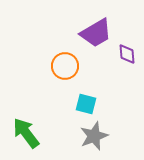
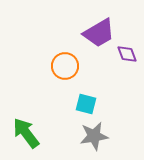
purple trapezoid: moved 3 px right
purple diamond: rotated 15 degrees counterclockwise
gray star: rotated 12 degrees clockwise
